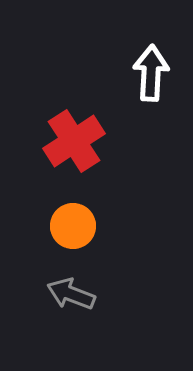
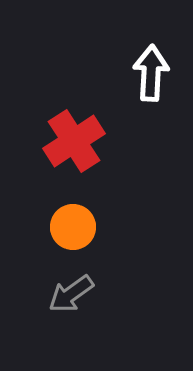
orange circle: moved 1 px down
gray arrow: rotated 57 degrees counterclockwise
